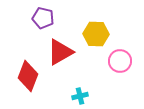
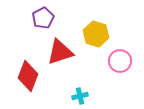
purple pentagon: rotated 30 degrees clockwise
yellow hexagon: rotated 15 degrees clockwise
red triangle: rotated 12 degrees clockwise
